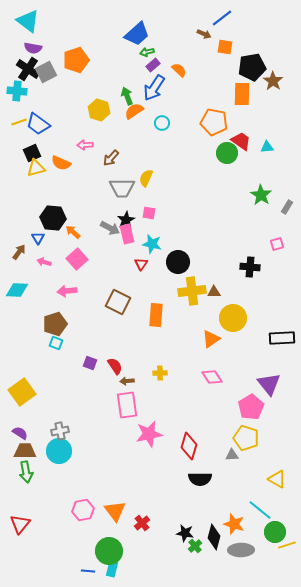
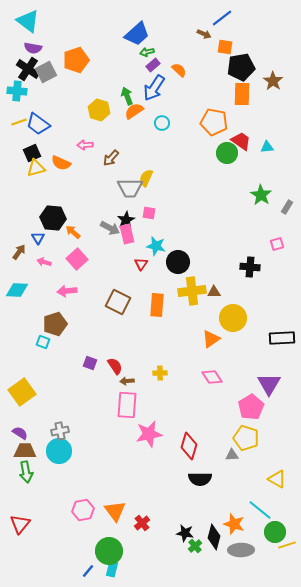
black pentagon at (252, 67): moved 11 px left
gray trapezoid at (122, 188): moved 8 px right
cyan star at (152, 244): moved 4 px right, 2 px down
orange rectangle at (156, 315): moved 1 px right, 10 px up
cyan square at (56, 343): moved 13 px left, 1 px up
purple triangle at (269, 384): rotated 10 degrees clockwise
pink rectangle at (127, 405): rotated 12 degrees clockwise
blue line at (88, 571): rotated 56 degrees counterclockwise
